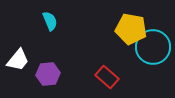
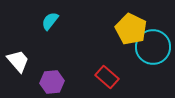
cyan semicircle: rotated 120 degrees counterclockwise
yellow pentagon: rotated 16 degrees clockwise
white trapezoid: moved 1 px down; rotated 80 degrees counterclockwise
purple hexagon: moved 4 px right, 8 px down
